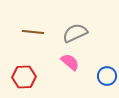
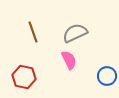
brown line: rotated 65 degrees clockwise
pink semicircle: moved 1 px left, 2 px up; rotated 24 degrees clockwise
red hexagon: rotated 15 degrees clockwise
